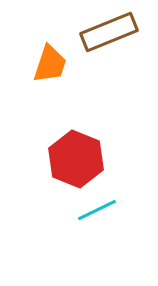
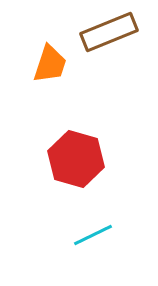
red hexagon: rotated 6 degrees counterclockwise
cyan line: moved 4 px left, 25 px down
